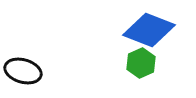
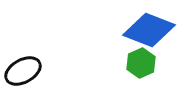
black ellipse: rotated 45 degrees counterclockwise
